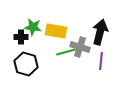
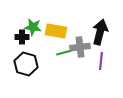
black cross: moved 1 px right
gray cross: rotated 24 degrees counterclockwise
